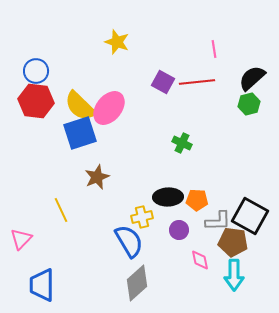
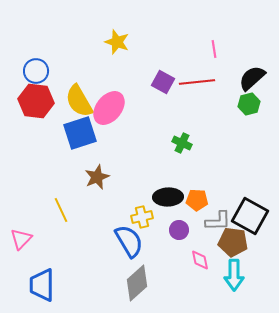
yellow semicircle: moved 1 px left, 5 px up; rotated 16 degrees clockwise
